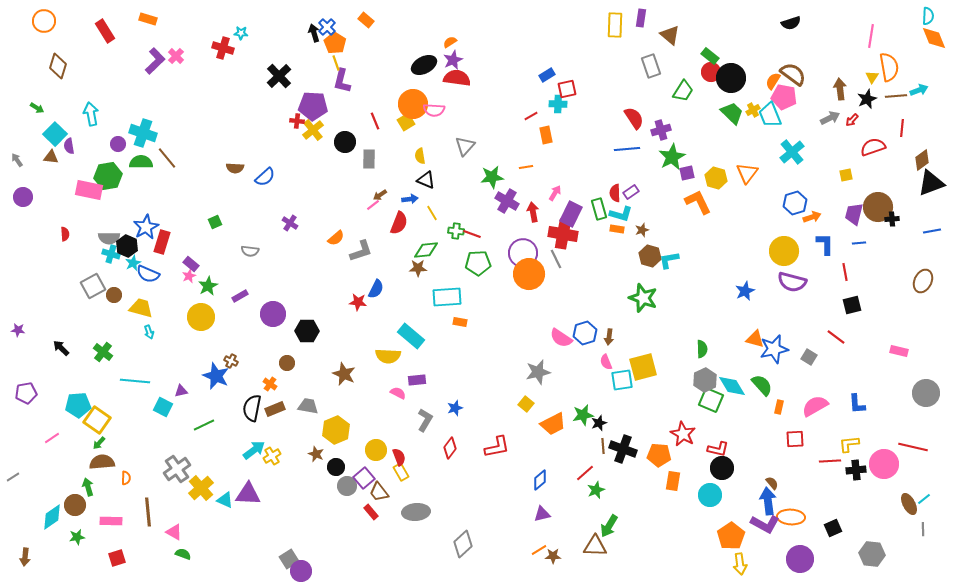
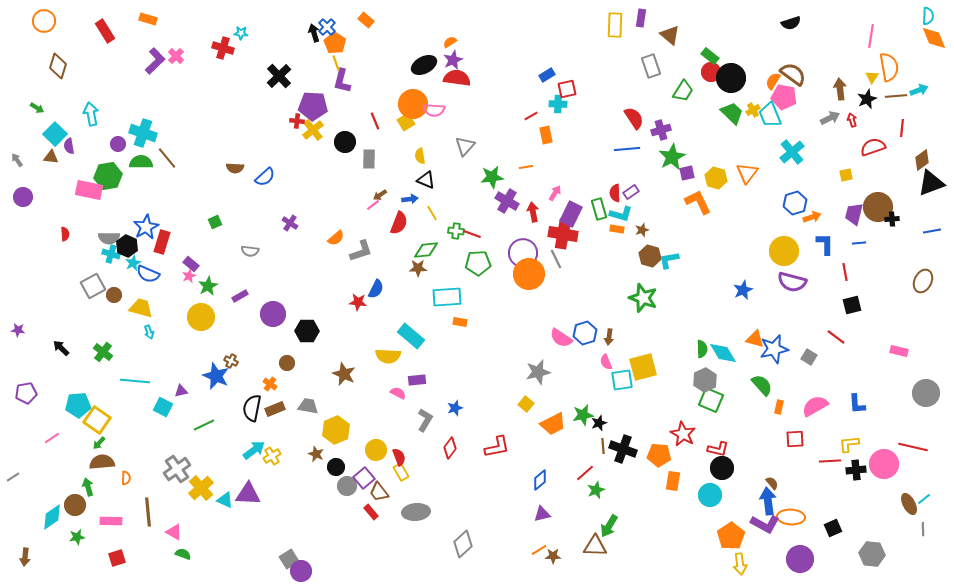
red arrow at (852, 120): rotated 120 degrees clockwise
blue star at (745, 291): moved 2 px left, 1 px up
cyan diamond at (732, 386): moved 9 px left, 33 px up
